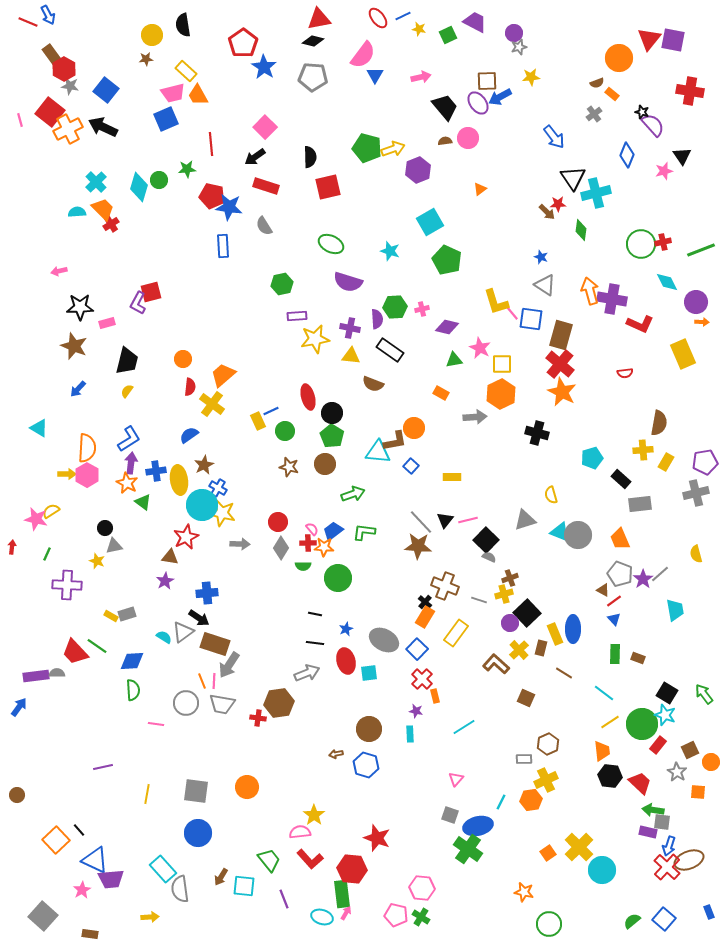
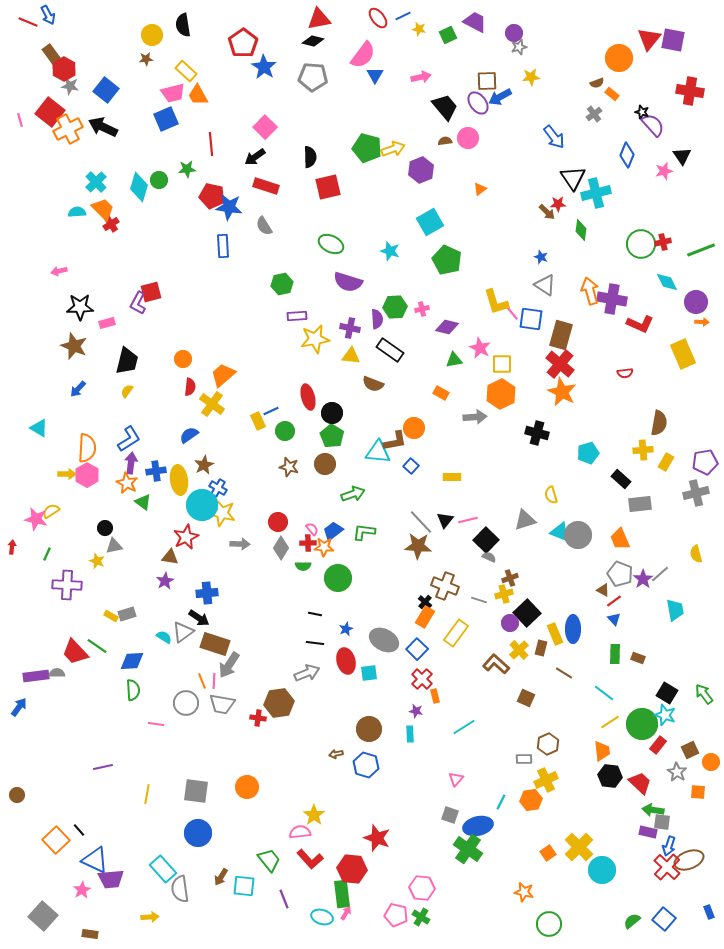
purple hexagon at (418, 170): moved 3 px right
cyan pentagon at (592, 458): moved 4 px left, 5 px up
